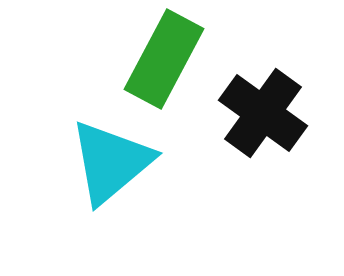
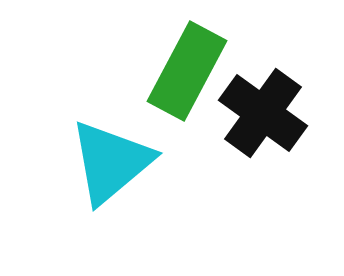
green rectangle: moved 23 px right, 12 px down
